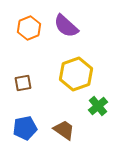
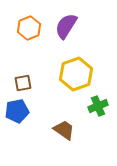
purple semicircle: rotated 80 degrees clockwise
green cross: rotated 18 degrees clockwise
blue pentagon: moved 8 px left, 17 px up
